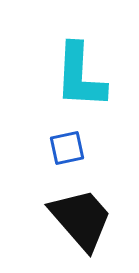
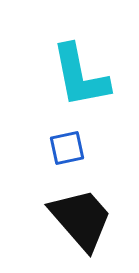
cyan L-shape: rotated 14 degrees counterclockwise
